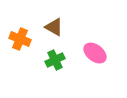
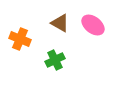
brown triangle: moved 6 px right, 4 px up
pink ellipse: moved 2 px left, 28 px up
